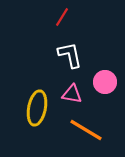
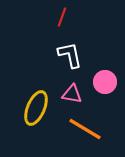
red line: rotated 12 degrees counterclockwise
yellow ellipse: moved 1 px left; rotated 12 degrees clockwise
orange line: moved 1 px left, 1 px up
